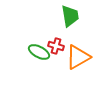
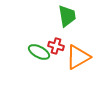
green trapezoid: moved 3 px left
